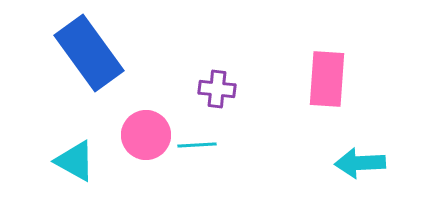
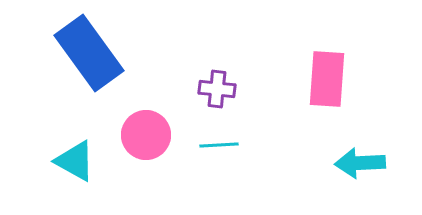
cyan line: moved 22 px right
